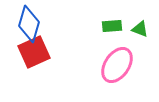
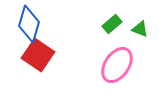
green rectangle: moved 2 px up; rotated 36 degrees counterclockwise
red square: moved 4 px right, 3 px down; rotated 32 degrees counterclockwise
